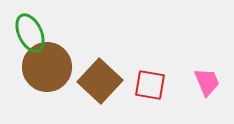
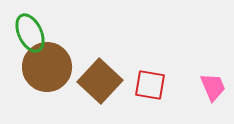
pink trapezoid: moved 6 px right, 5 px down
